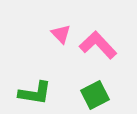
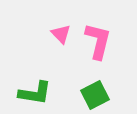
pink L-shape: moved 4 px up; rotated 57 degrees clockwise
